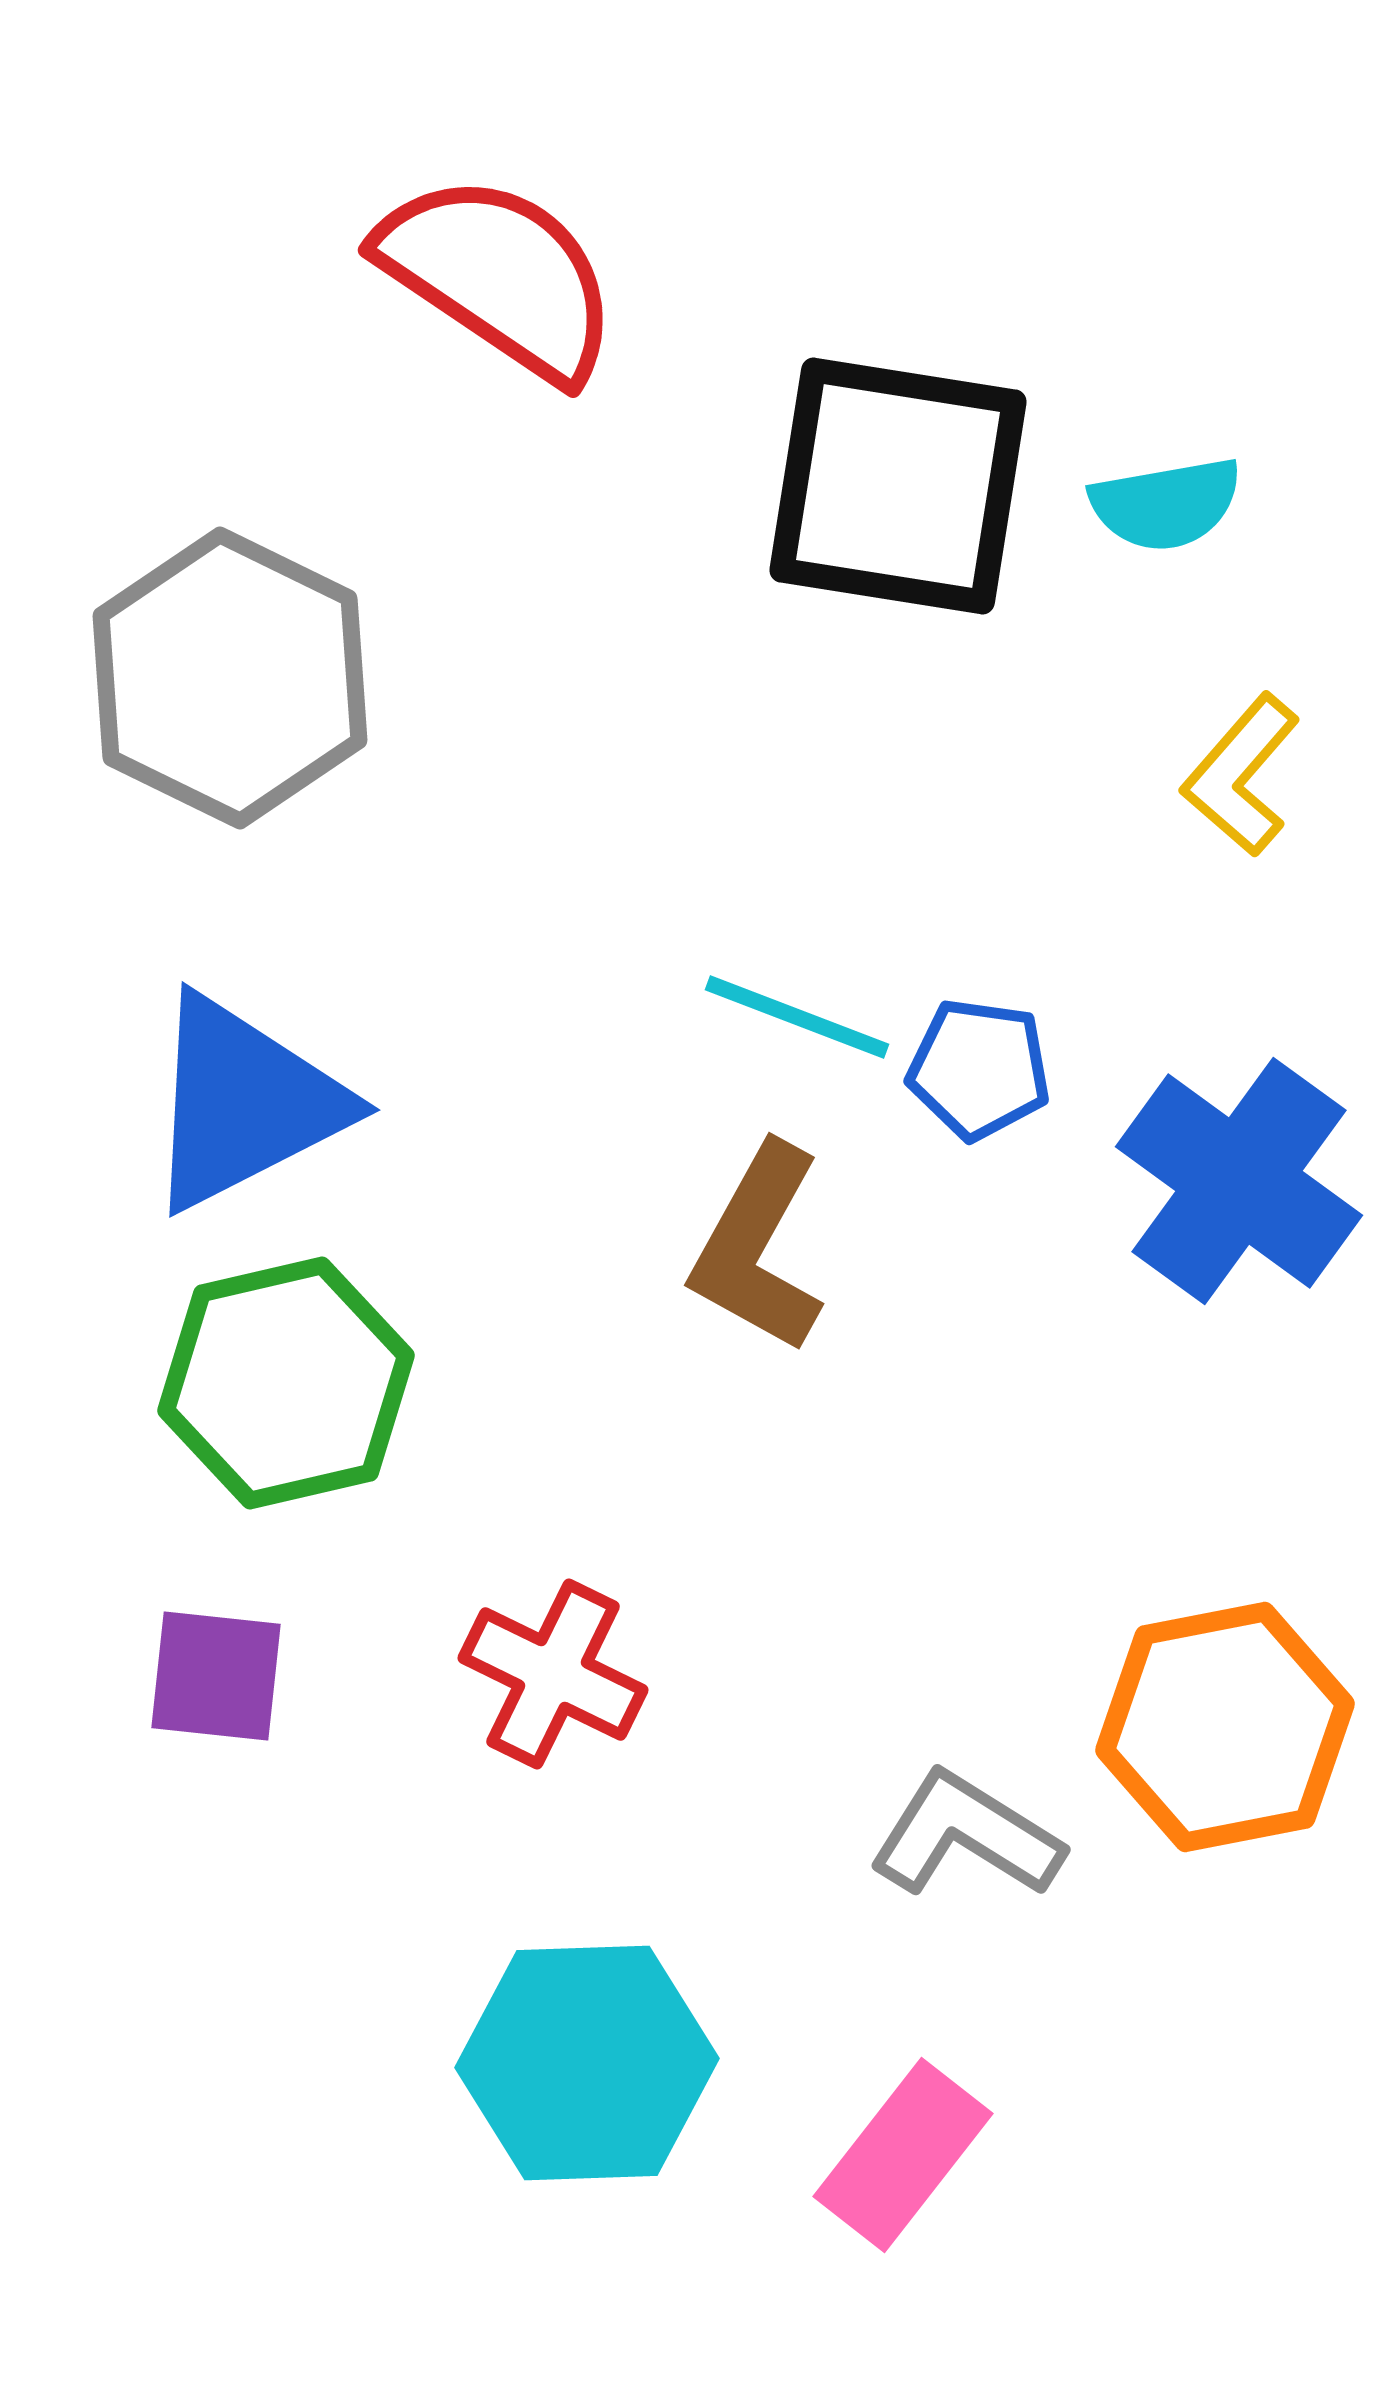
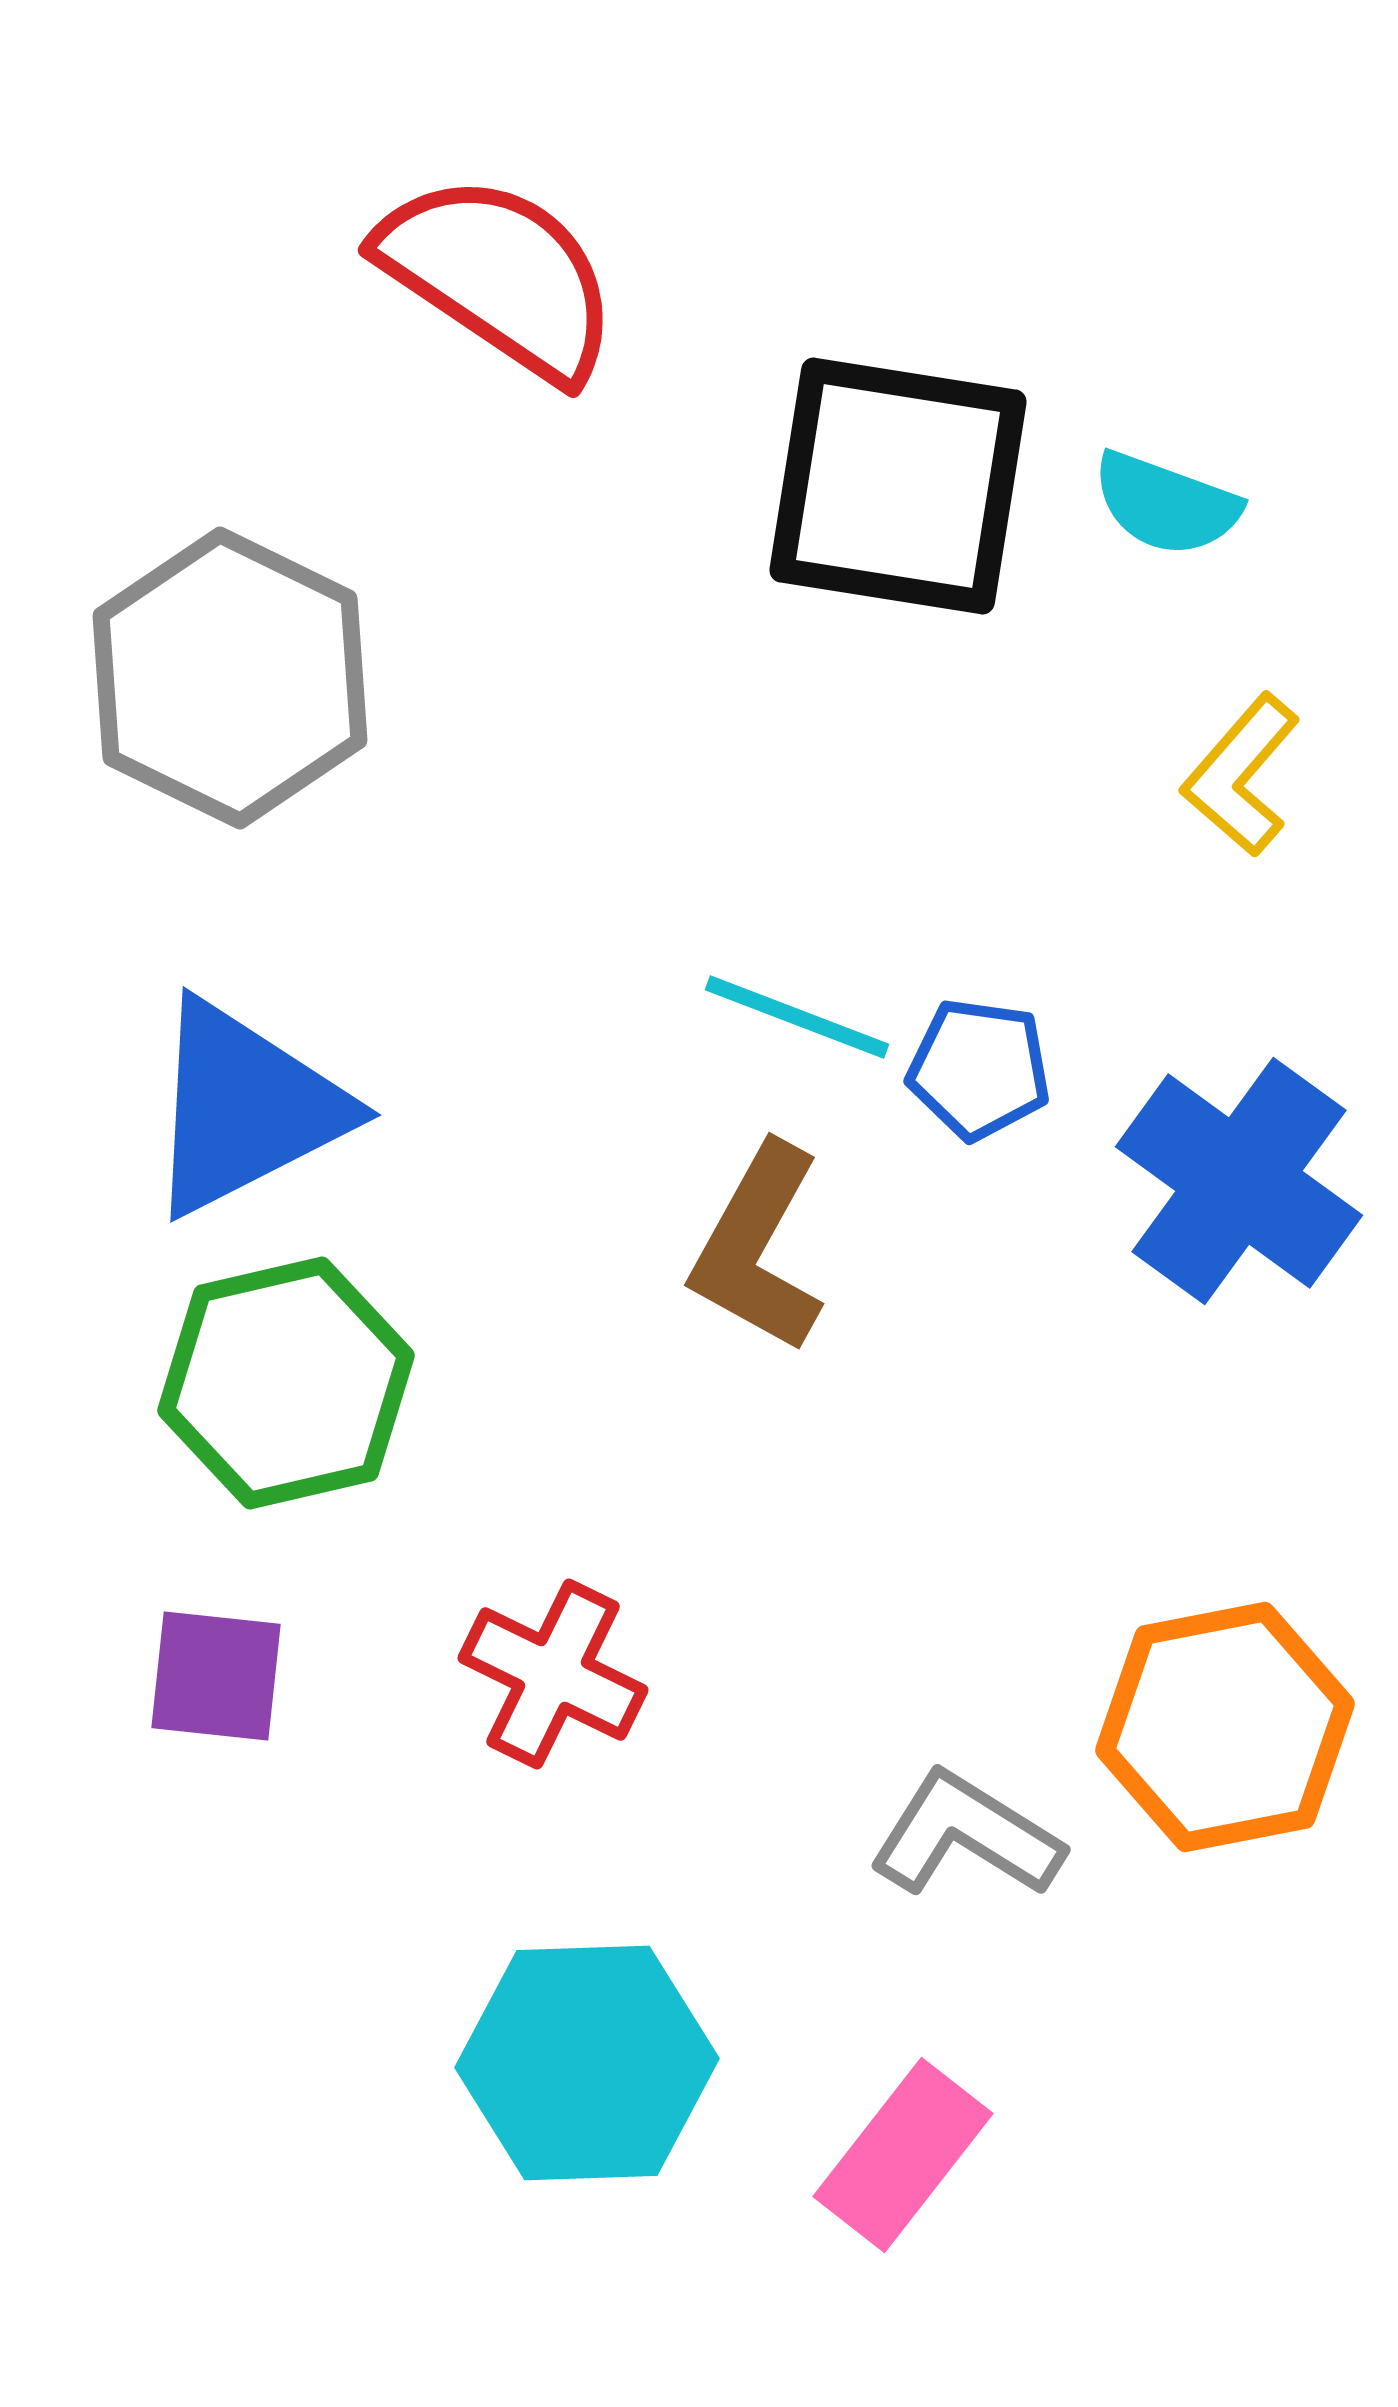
cyan semicircle: rotated 30 degrees clockwise
blue triangle: moved 1 px right, 5 px down
